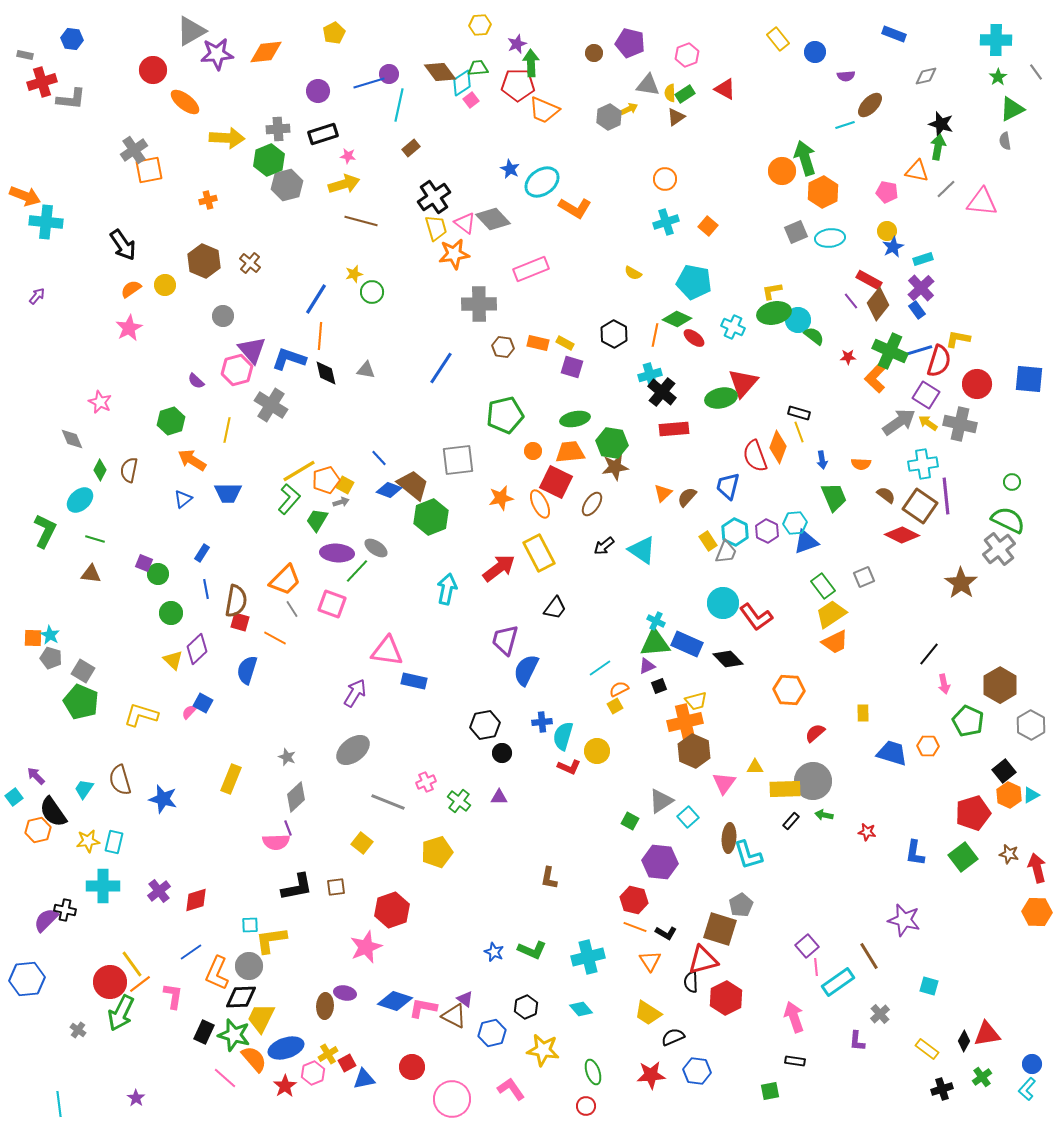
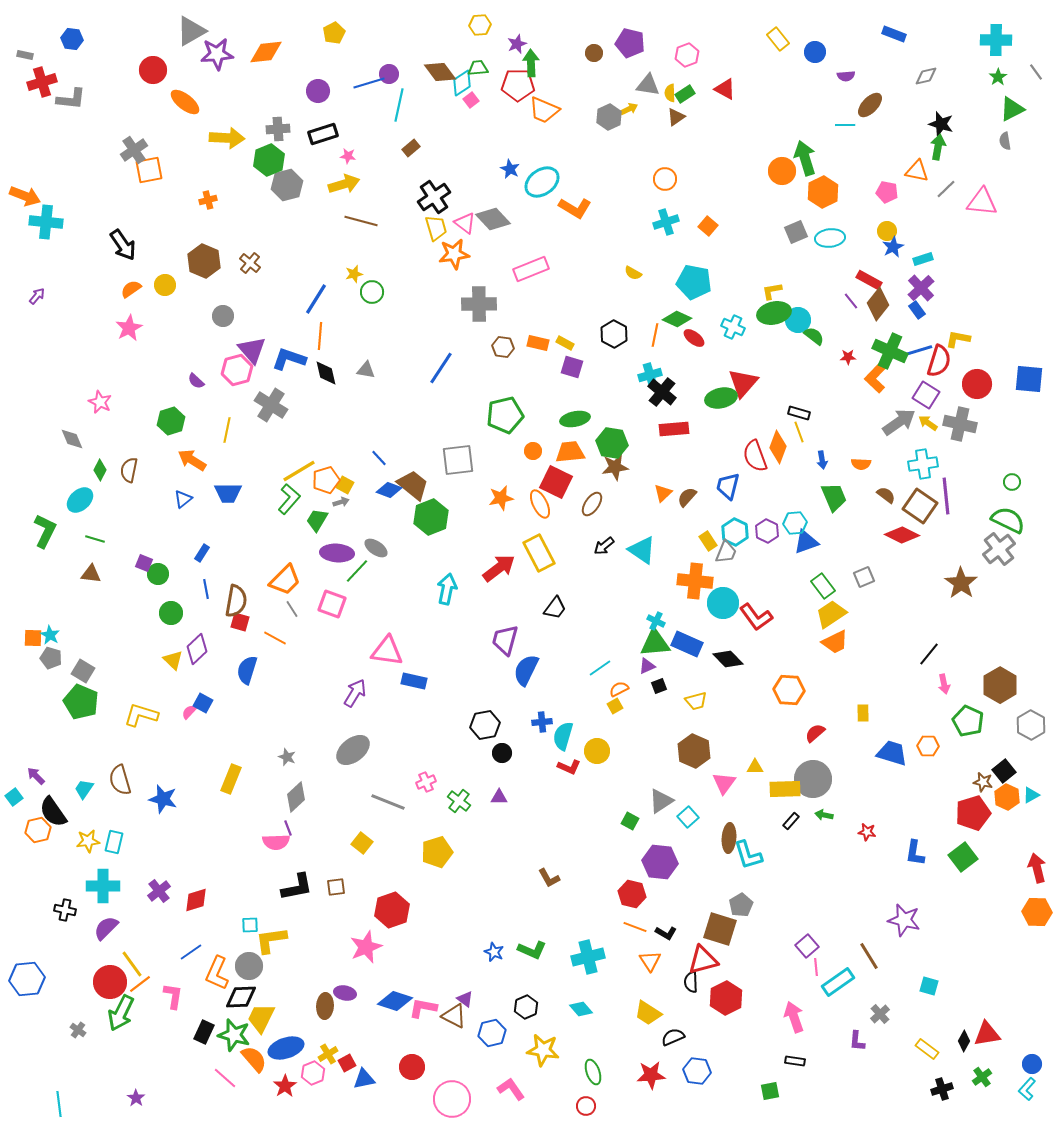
cyan line at (845, 125): rotated 18 degrees clockwise
orange cross at (685, 722): moved 10 px right, 141 px up; rotated 20 degrees clockwise
gray circle at (813, 781): moved 2 px up
orange hexagon at (1009, 795): moved 2 px left, 2 px down
brown star at (1009, 854): moved 26 px left, 72 px up
brown L-shape at (549, 878): rotated 40 degrees counterclockwise
red hexagon at (634, 900): moved 2 px left, 6 px up
purple semicircle at (46, 920): moved 60 px right, 8 px down
